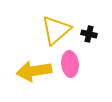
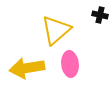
black cross: moved 11 px right, 19 px up
yellow arrow: moved 7 px left, 3 px up
